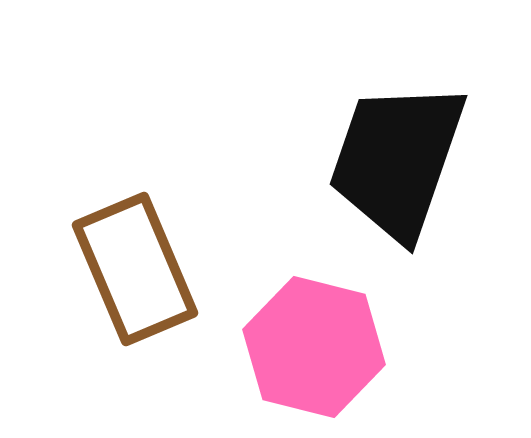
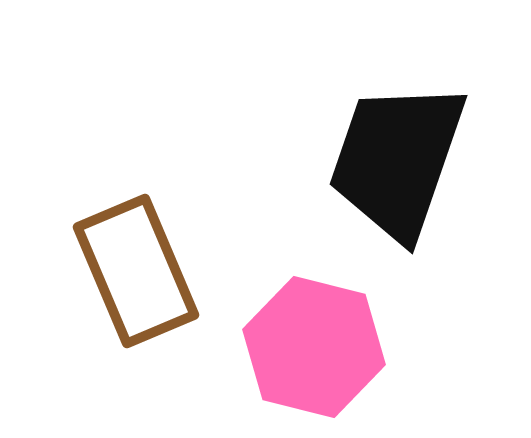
brown rectangle: moved 1 px right, 2 px down
